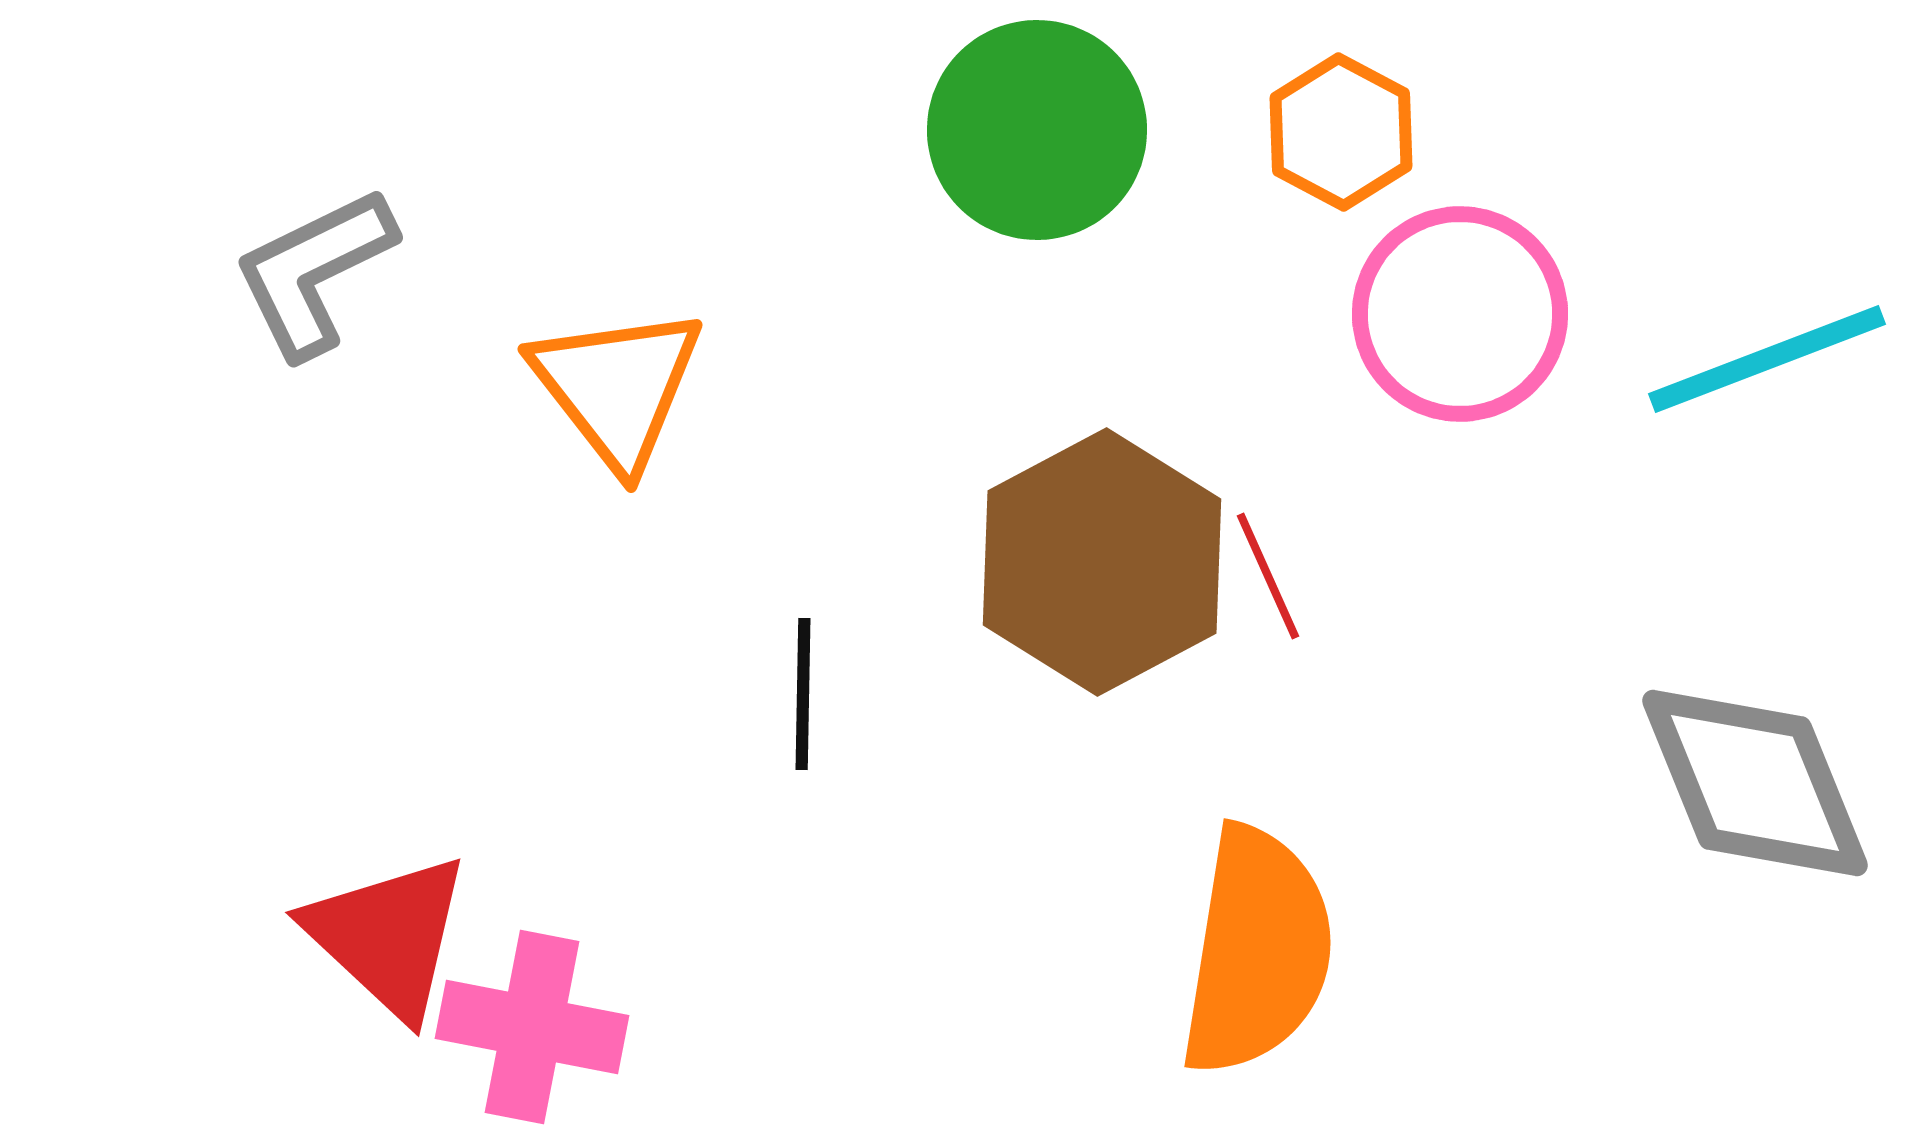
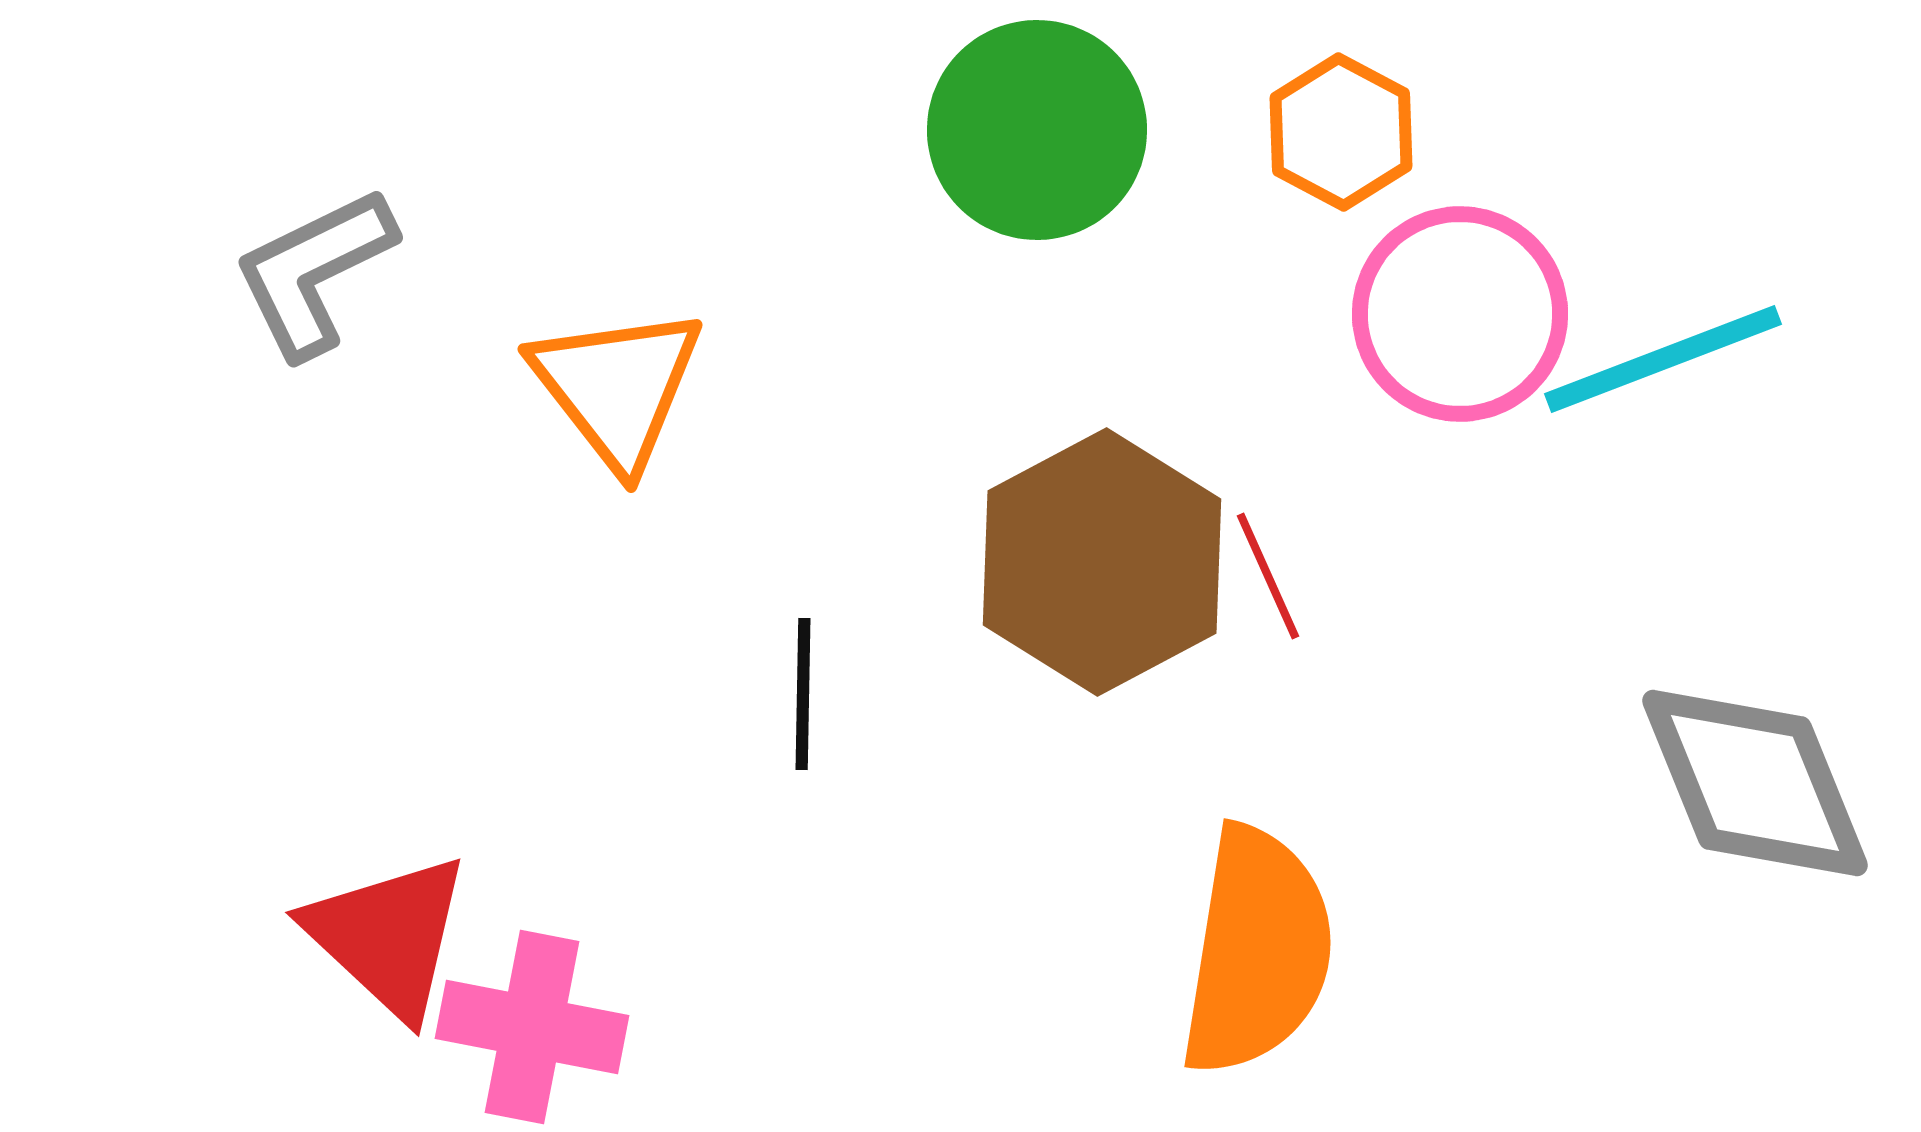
cyan line: moved 104 px left
